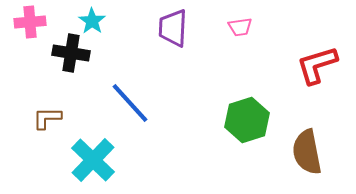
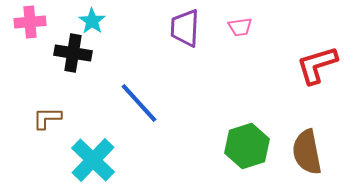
purple trapezoid: moved 12 px right
black cross: moved 2 px right
blue line: moved 9 px right
green hexagon: moved 26 px down
